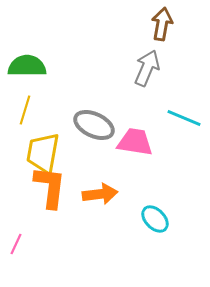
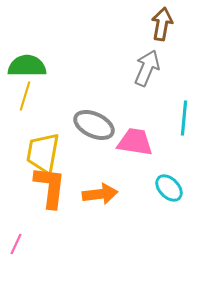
yellow line: moved 14 px up
cyan line: rotated 72 degrees clockwise
cyan ellipse: moved 14 px right, 31 px up
